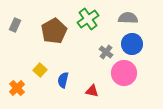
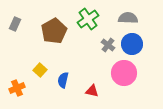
gray rectangle: moved 1 px up
gray cross: moved 2 px right, 7 px up
orange cross: rotated 21 degrees clockwise
